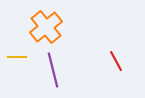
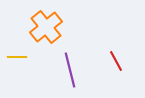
purple line: moved 17 px right
